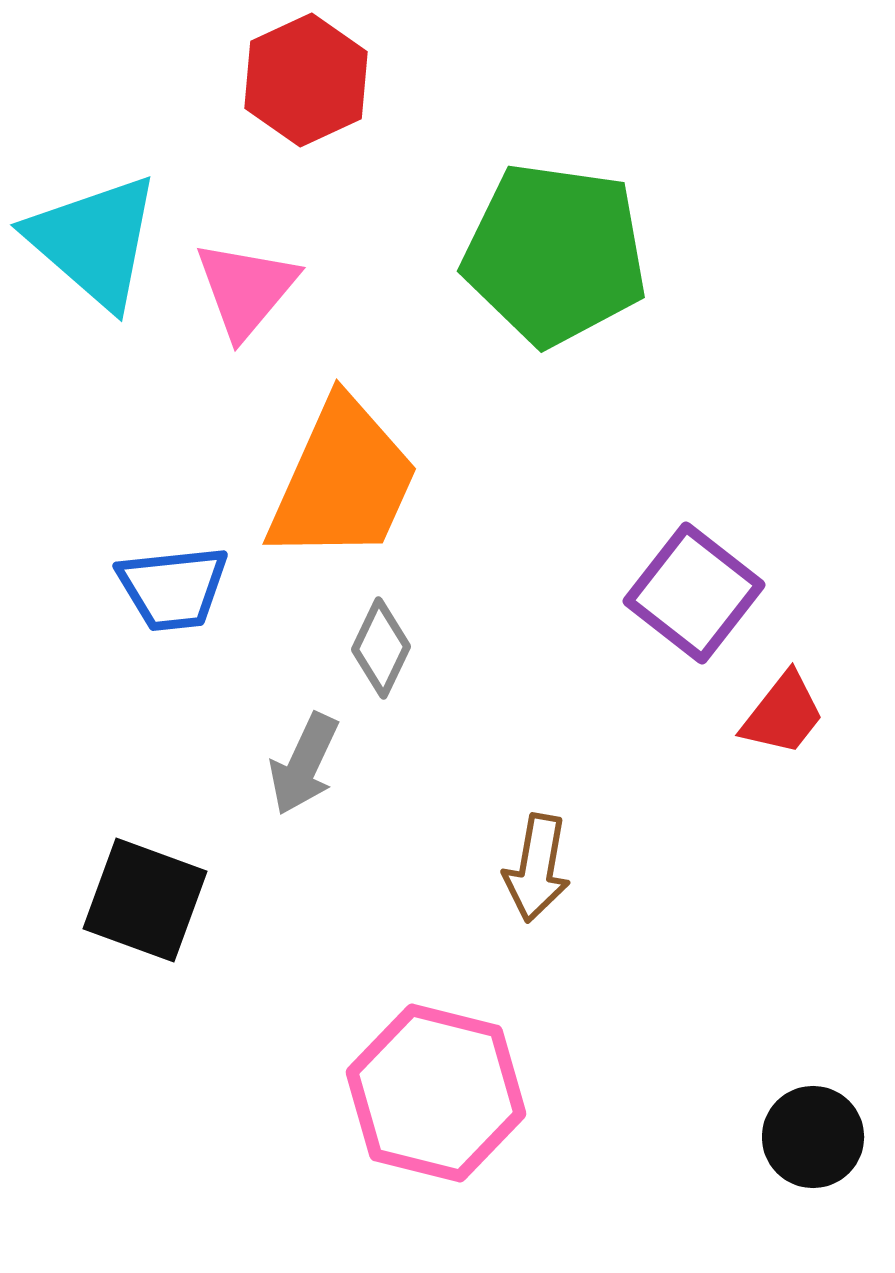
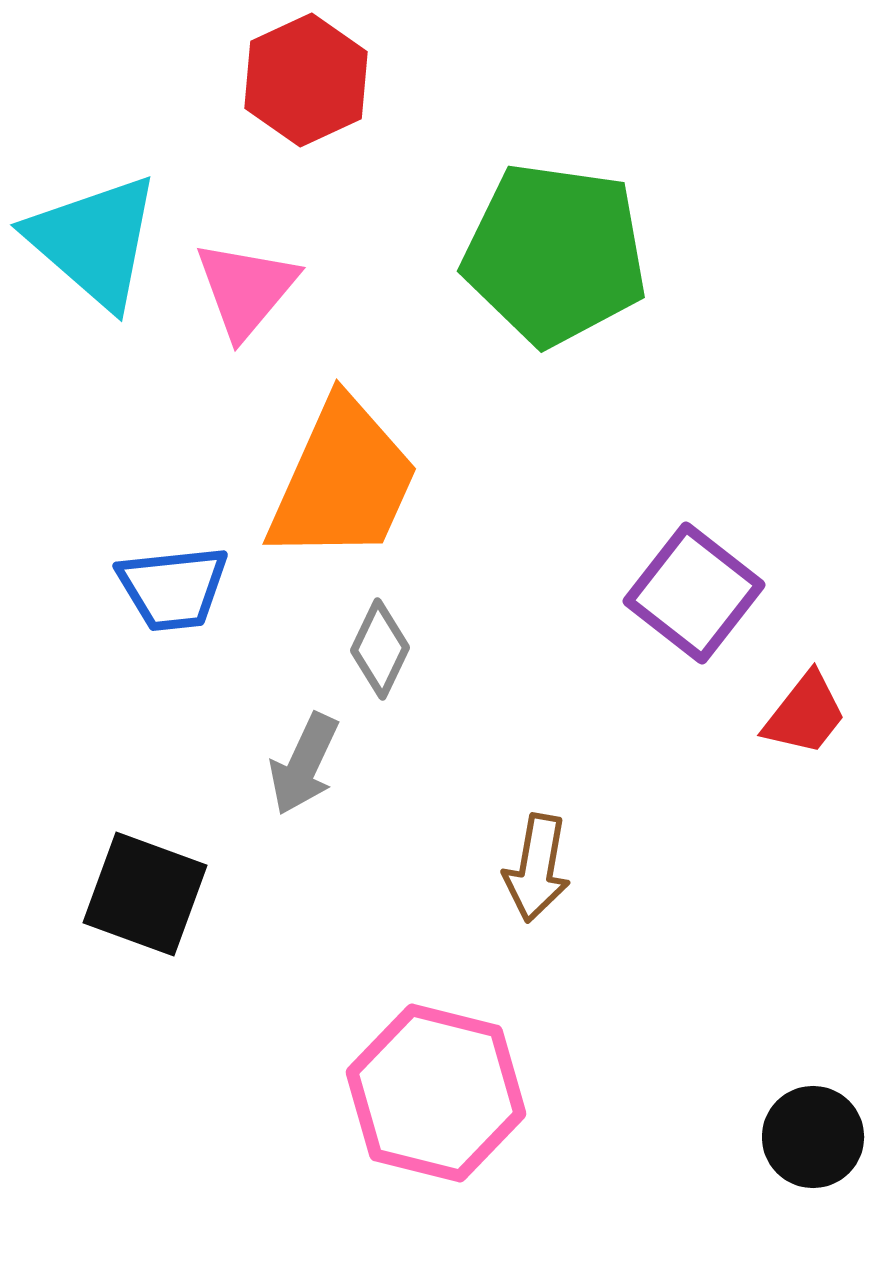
gray diamond: moved 1 px left, 1 px down
red trapezoid: moved 22 px right
black square: moved 6 px up
